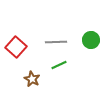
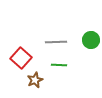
red square: moved 5 px right, 11 px down
green line: rotated 28 degrees clockwise
brown star: moved 3 px right, 1 px down; rotated 21 degrees clockwise
